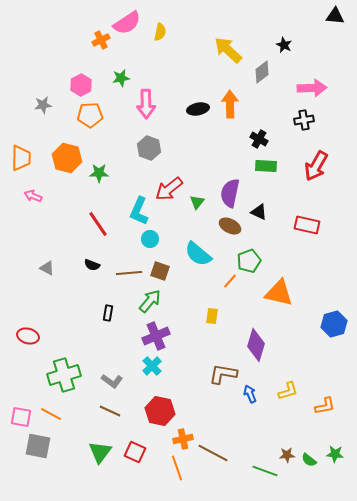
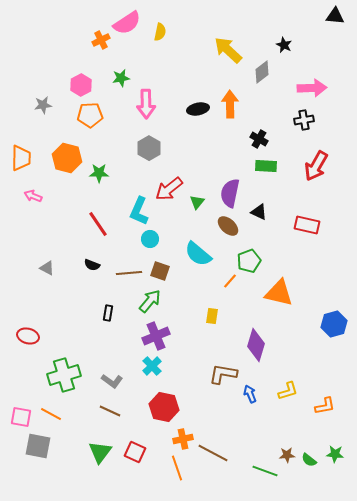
gray hexagon at (149, 148): rotated 10 degrees clockwise
brown ellipse at (230, 226): moved 2 px left; rotated 15 degrees clockwise
red hexagon at (160, 411): moved 4 px right, 4 px up
